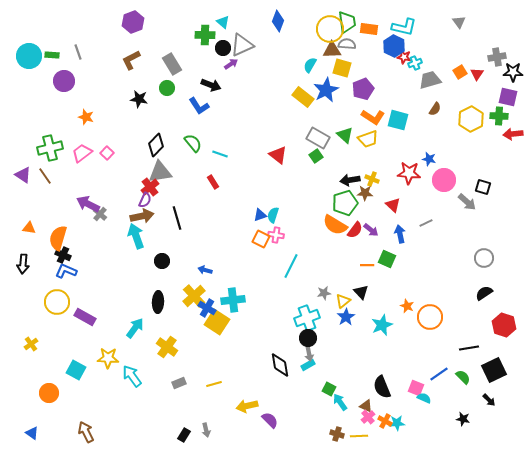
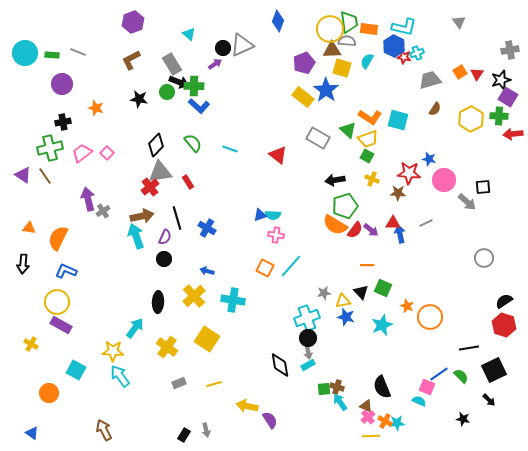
cyan triangle at (223, 22): moved 34 px left, 12 px down
green trapezoid at (347, 22): moved 2 px right
green cross at (205, 35): moved 11 px left, 51 px down
gray semicircle at (347, 44): moved 3 px up
gray line at (78, 52): rotated 49 degrees counterclockwise
cyan circle at (29, 56): moved 4 px left, 3 px up
gray cross at (497, 57): moved 13 px right, 7 px up
cyan cross at (415, 63): moved 2 px right, 10 px up
purple arrow at (231, 64): moved 16 px left
cyan semicircle at (310, 65): moved 57 px right, 4 px up
black star at (513, 72): moved 12 px left, 8 px down; rotated 18 degrees counterclockwise
purple circle at (64, 81): moved 2 px left, 3 px down
black arrow at (211, 85): moved 32 px left, 3 px up
green circle at (167, 88): moved 4 px down
purple pentagon at (363, 89): moved 59 px left, 26 px up
blue star at (326, 90): rotated 10 degrees counterclockwise
purple square at (508, 97): rotated 18 degrees clockwise
blue L-shape at (199, 106): rotated 15 degrees counterclockwise
orange star at (86, 117): moved 10 px right, 9 px up
orange L-shape at (373, 117): moved 3 px left
green triangle at (345, 135): moved 3 px right, 5 px up
cyan line at (220, 154): moved 10 px right, 5 px up
green square at (316, 156): moved 51 px right; rotated 24 degrees counterclockwise
black arrow at (350, 180): moved 15 px left
red rectangle at (213, 182): moved 25 px left
black square at (483, 187): rotated 21 degrees counterclockwise
brown star at (365, 193): moved 33 px right
purple semicircle at (145, 200): moved 20 px right, 37 px down
green pentagon at (345, 203): moved 3 px down
purple arrow at (88, 204): moved 5 px up; rotated 50 degrees clockwise
red triangle at (393, 205): moved 18 px down; rotated 42 degrees counterclockwise
gray cross at (100, 214): moved 3 px right, 3 px up; rotated 16 degrees clockwise
cyan semicircle at (273, 215): rotated 105 degrees counterclockwise
orange semicircle at (58, 238): rotated 10 degrees clockwise
orange square at (261, 239): moved 4 px right, 29 px down
black cross at (63, 255): moved 133 px up; rotated 35 degrees counterclockwise
green square at (387, 259): moved 4 px left, 29 px down
black circle at (162, 261): moved 2 px right, 2 px up
cyan line at (291, 266): rotated 15 degrees clockwise
blue arrow at (205, 270): moved 2 px right, 1 px down
black semicircle at (484, 293): moved 20 px right, 8 px down
cyan cross at (233, 300): rotated 15 degrees clockwise
yellow triangle at (343, 301): rotated 28 degrees clockwise
blue cross at (207, 308): moved 80 px up
purple rectangle at (85, 317): moved 24 px left, 8 px down
blue star at (346, 317): rotated 24 degrees counterclockwise
yellow square at (217, 322): moved 10 px left, 17 px down
yellow cross at (31, 344): rotated 24 degrees counterclockwise
gray arrow at (309, 354): moved 1 px left, 2 px up
yellow star at (108, 358): moved 5 px right, 7 px up
cyan arrow at (132, 376): moved 12 px left
green semicircle at (463, 377): moved 2 px left, 1 px up
pink square at (416, 388): moved 11 px right, 1 px up
green square at (329, 389): moved 5 px left; rotated 32 degrees counterclockwise
cyan semicircle at (424, 398): moved 5 px left, 3 px down
yellow arrow at (247, 406): rotated 25 degrees clockwise
purple semicircle at (270, 420): rotated 12 degrees clockwise
brown arrow at (86, 432): moved 18 px right, 2 px up
brown cross at (337, 434): moved 47 px up
yellow line at (359, 436): moved 12 px right
